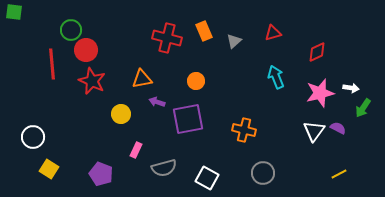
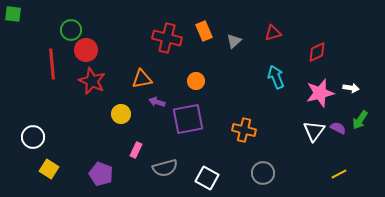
green square: moved 1 px left, 2 px down
green arrow: moved 3 px left, 12 px down
gray semicircle: moved 1 px right
